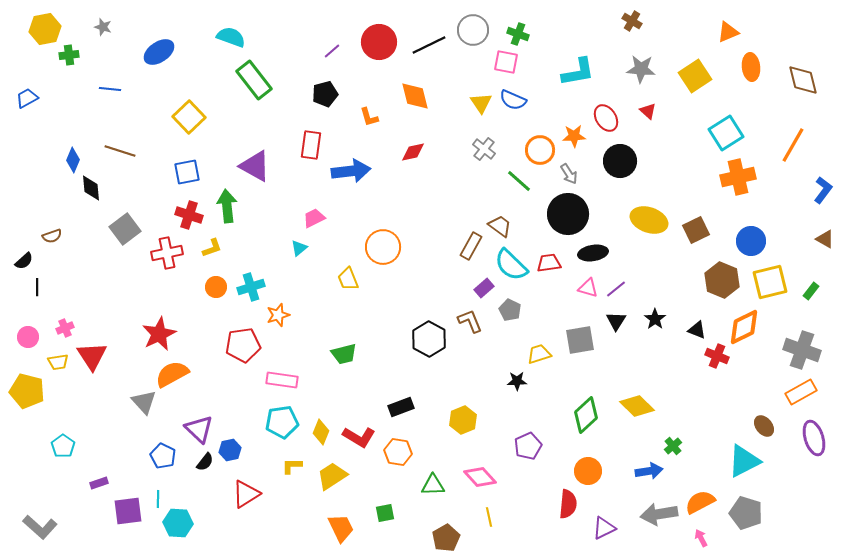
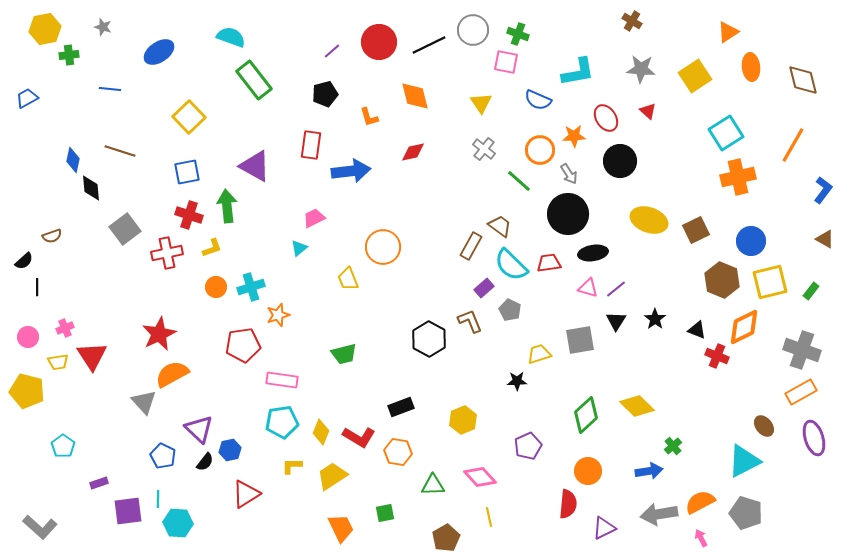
orange triangle at (728, 32): rotated 10 degrees counterclockwise
blue semicircle at (513, 100): moved 25 px right
blue diamond at (73, 160): rotated 10 degrees counterclockwise
